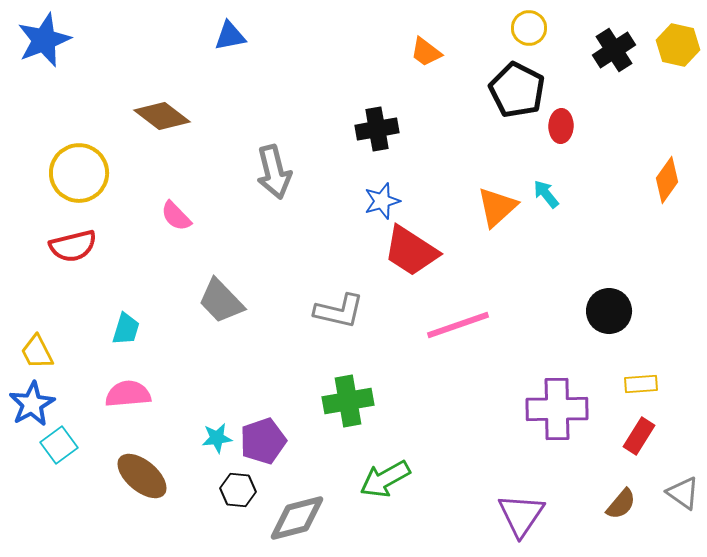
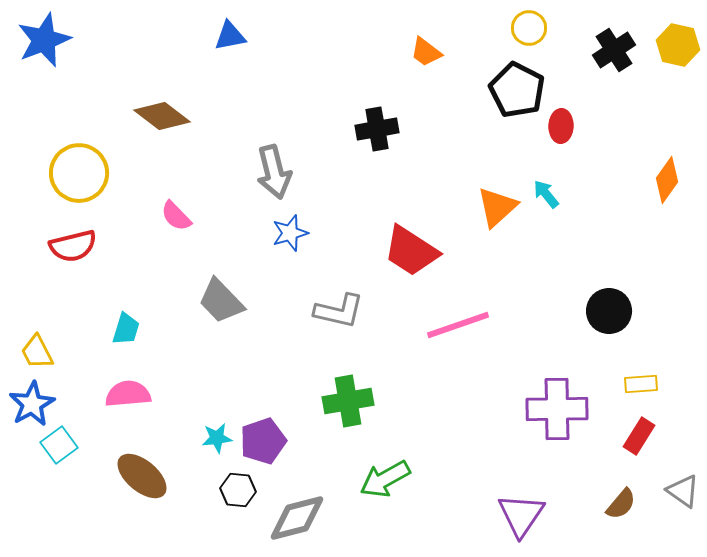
blue star at (382, 201): moved 92 px left, 32 px down
gray triangle at (683, 493): moved 2 px up
